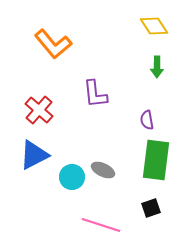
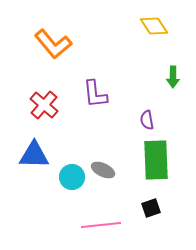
green arrow: moved 16 px right, 10 px down
red cross: moved 5 px right, 5 px up
blue triangle: rotated 28 degrees clockwise
green rectangle: rotated 9 degrees counterclockwise
pink line: rotated 24 degrees counterclockwise
